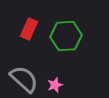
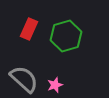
green hexagon: rotated 12 degrees counterclockwise
